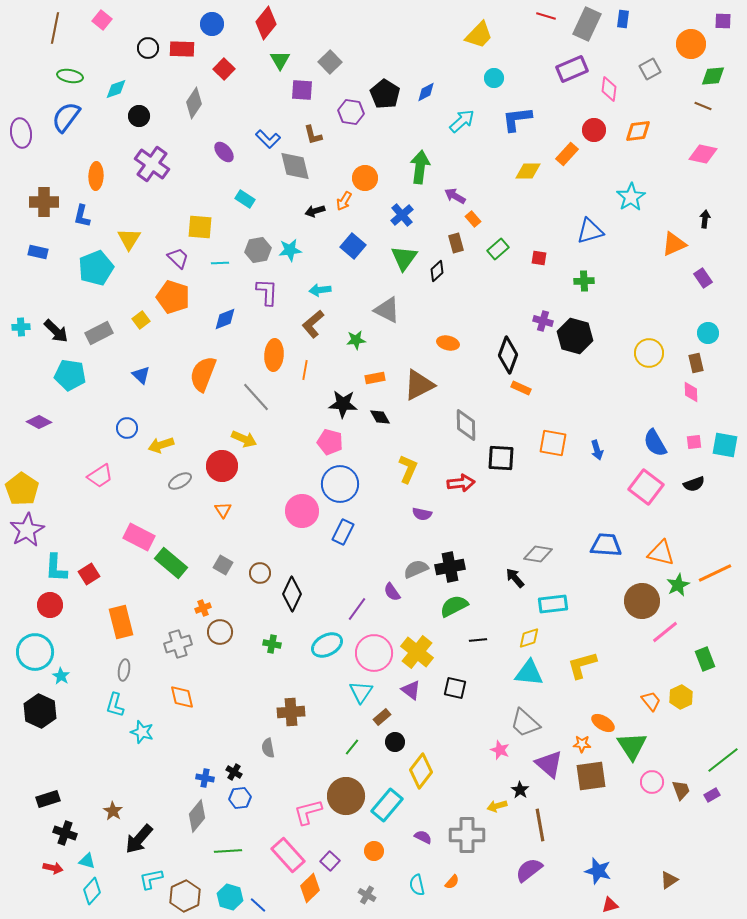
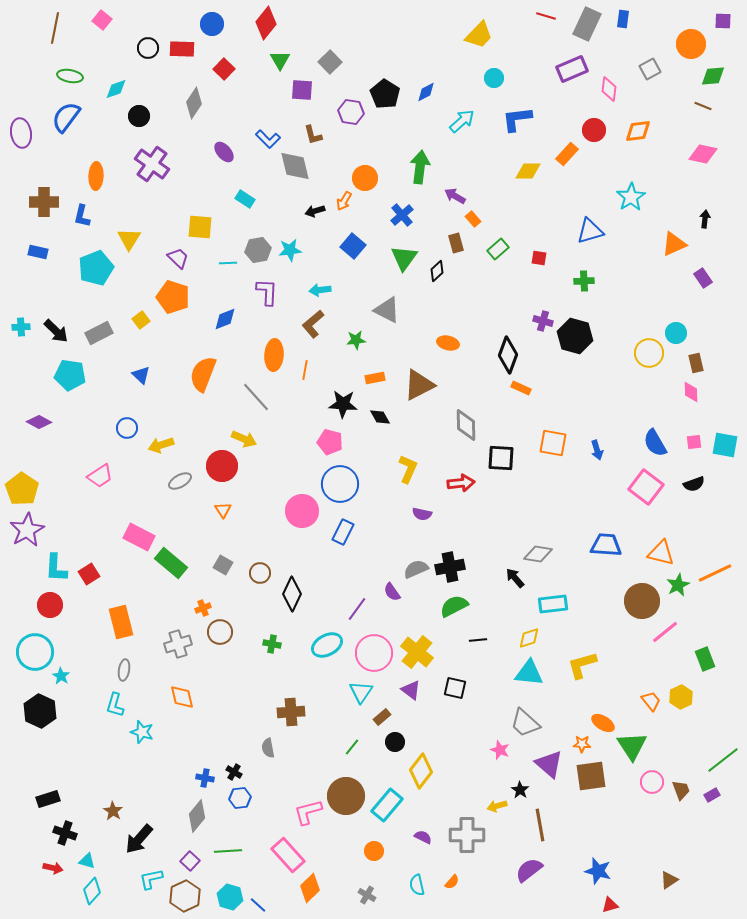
cyan line at (220, 263): moved 8 px right
cyan circle at (708, 333): moved 32 px left
purple square at (330, 861): moved 140 px left
